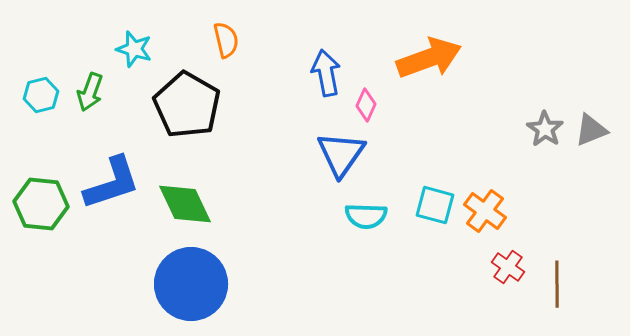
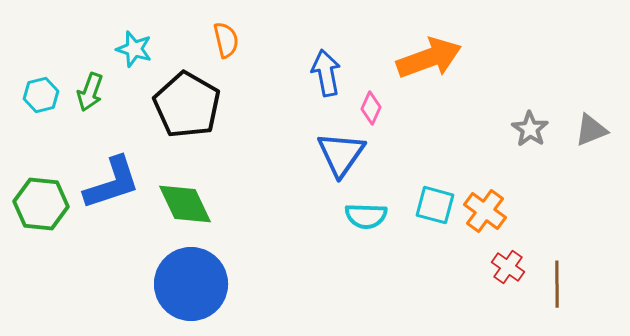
pink diamond: moved 5 px right, 3 px down
gray star: moved 15 px left
